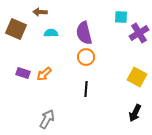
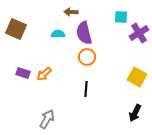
brown arrow: moved 31 px right
cyan semicircle: moved 7 px right, 1 px down
orange circle: moved 1 px right
